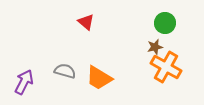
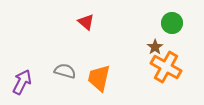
green circle: moved 7 px right
brown star: rotated 21 degrees counterclockwise
orange trapezoid: rotated 72 degrees clockwise
purple arrow: moved 2 px left
